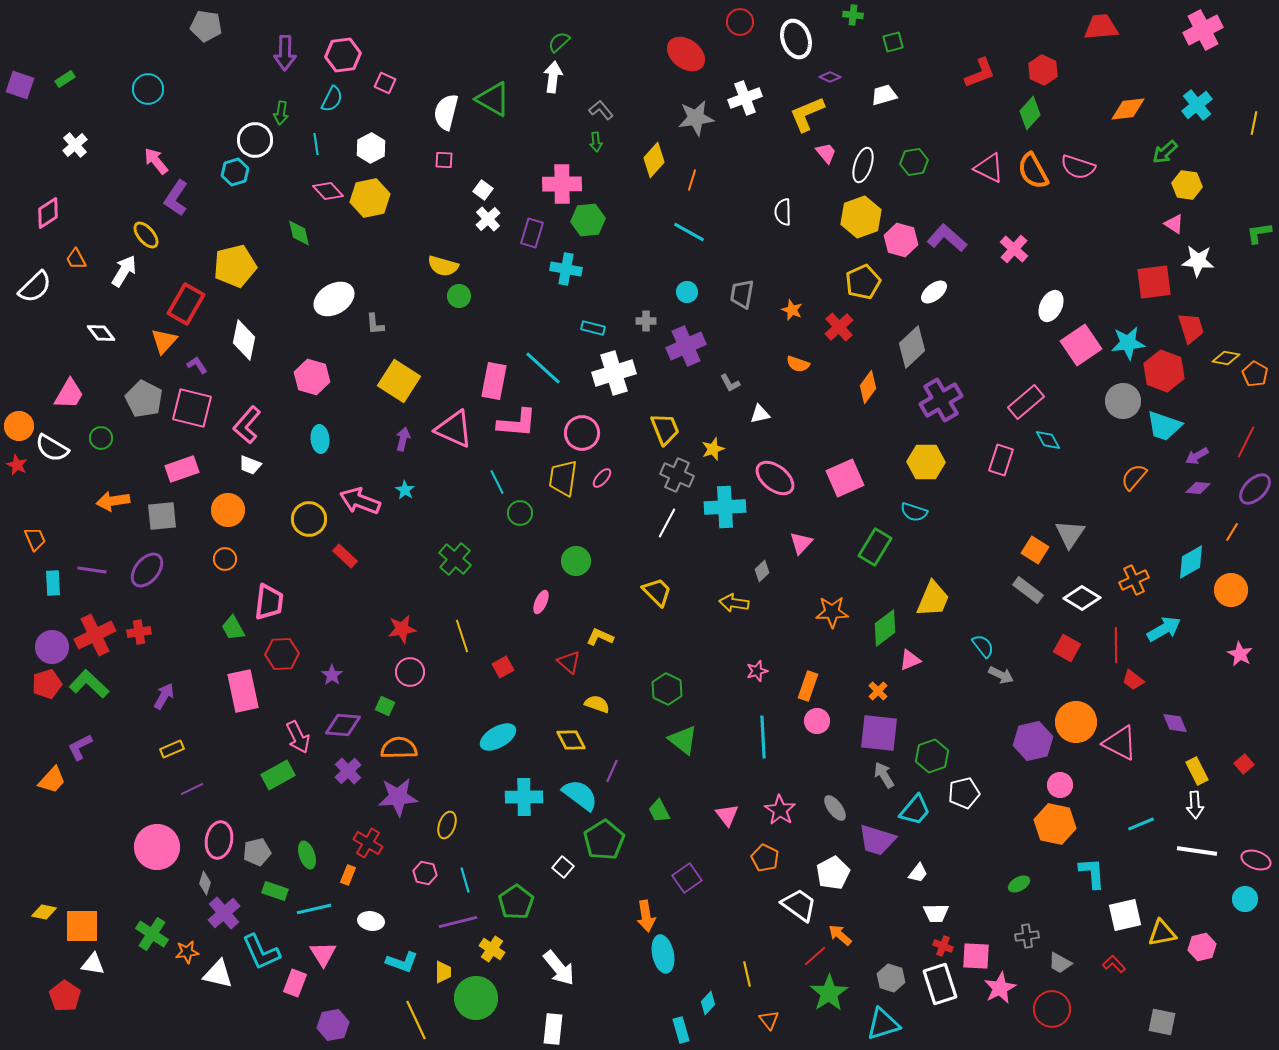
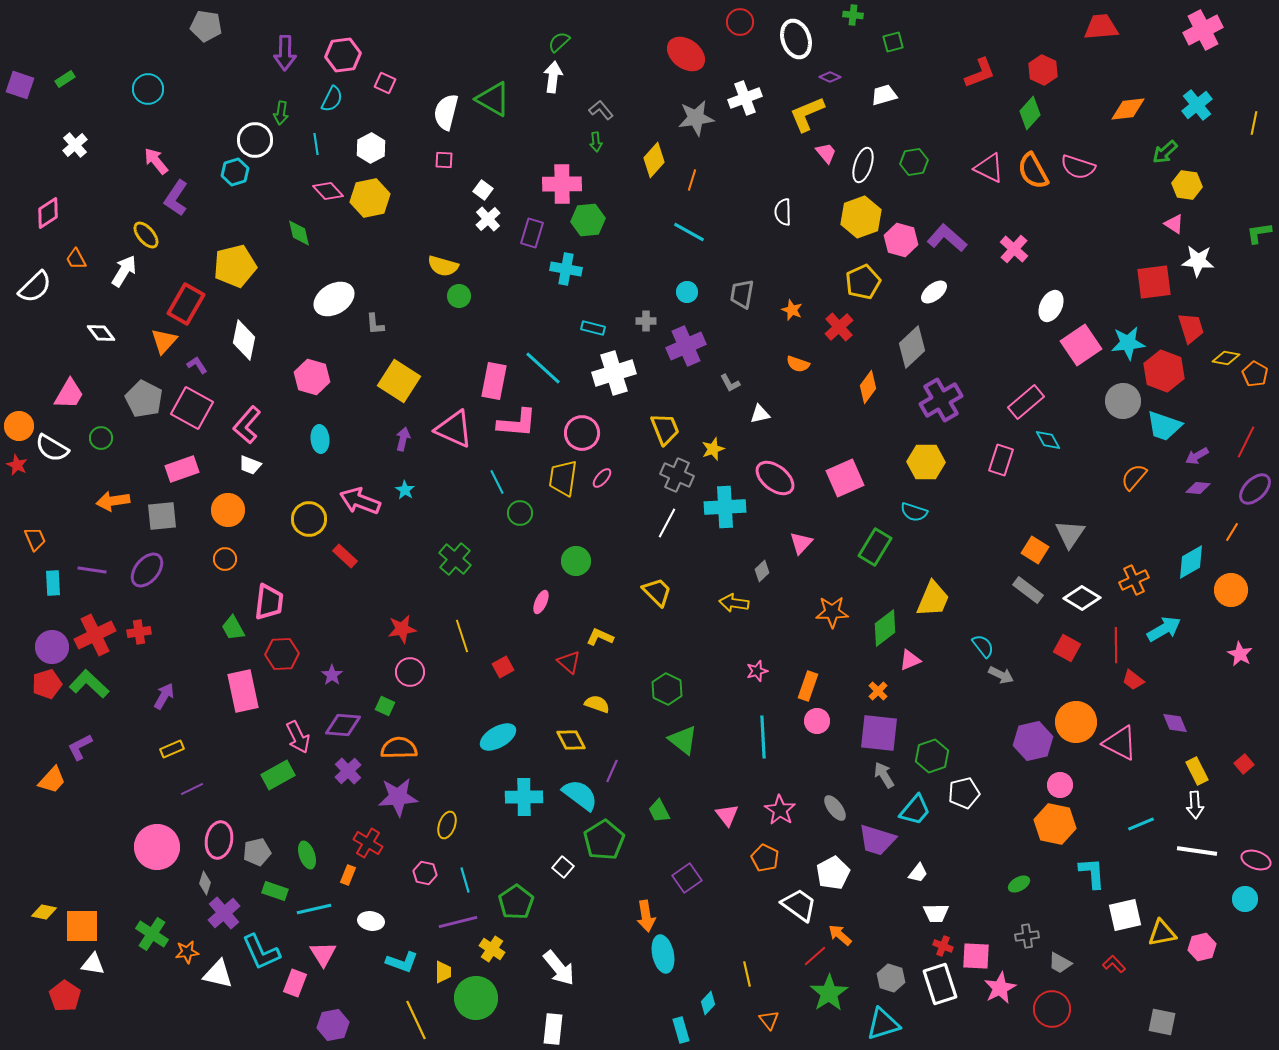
pink square at (192, 408): rotated 15 degrees clockwise
